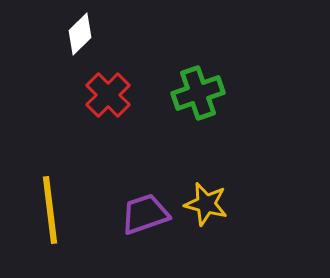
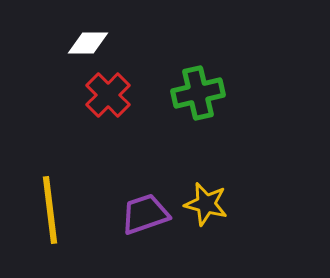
white diamond: moved 8 px right, 9 px down; rotated 45 degrees clockwise
green cross: rotated 6 degrees clockwise
